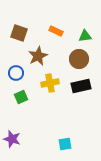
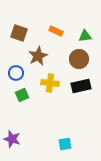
yellow cross: rotated 18 degrees clockwise
green square: moved 1 px right, 2 px up
